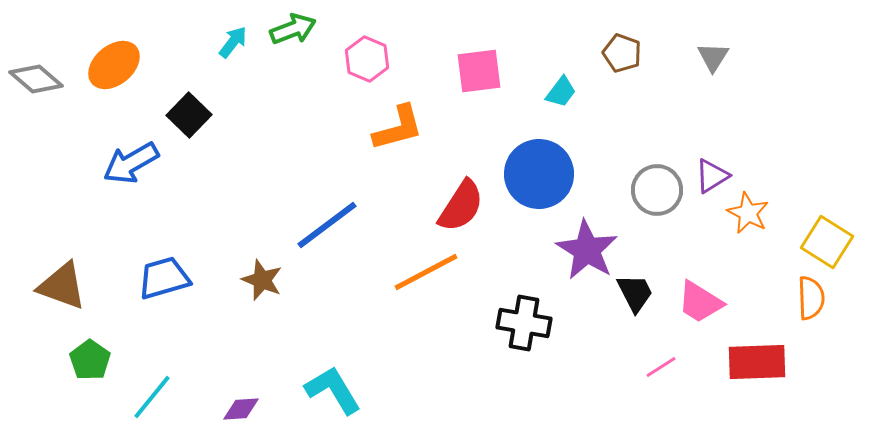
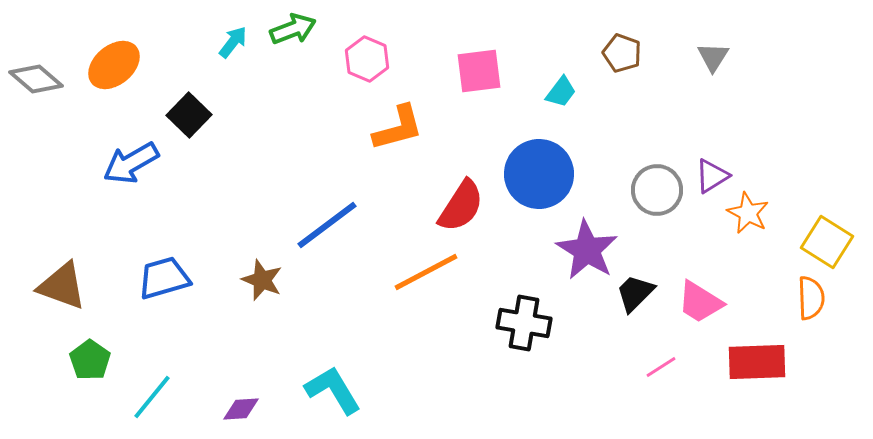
black trapezoid: rotated 108 degrees counterclockwise
